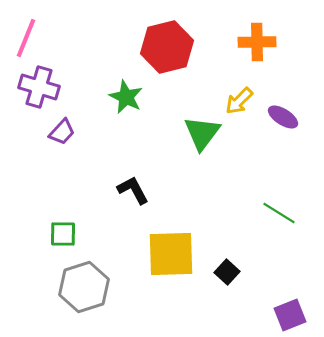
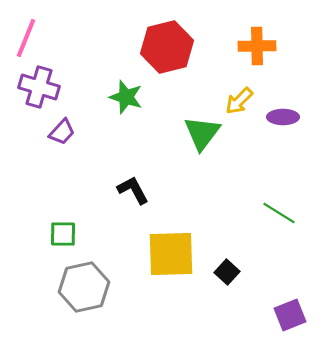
orange cross: moved 4 px down
green star: rotated 8 degrees counterclockwise
purple ellipse: rotated 32 degrees counterclockwise
gray hexagon: rotated 6 degrees clockwise
